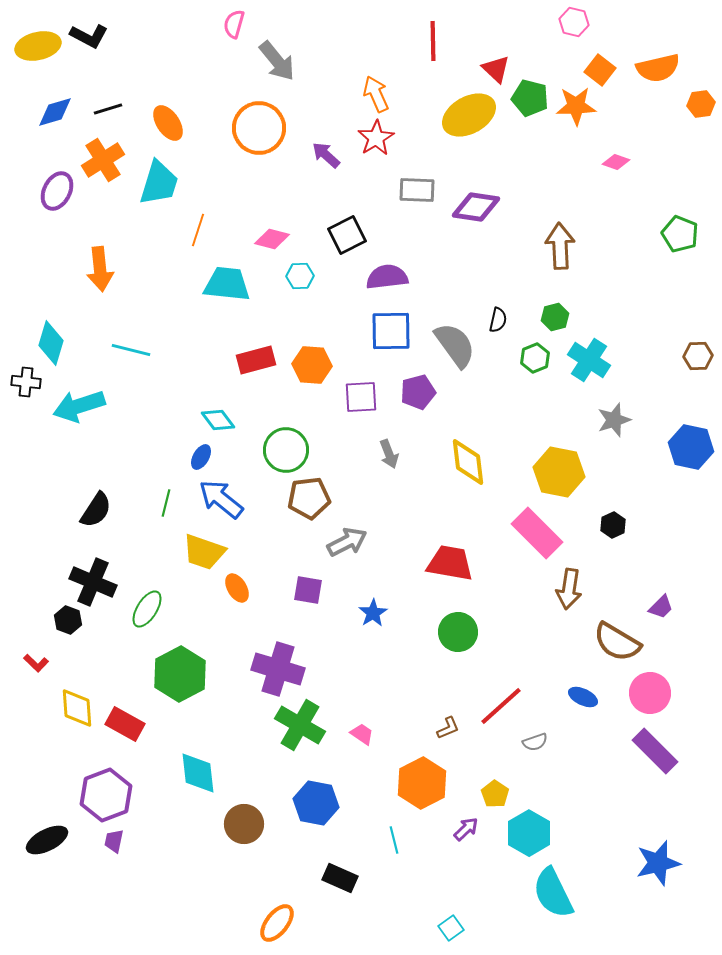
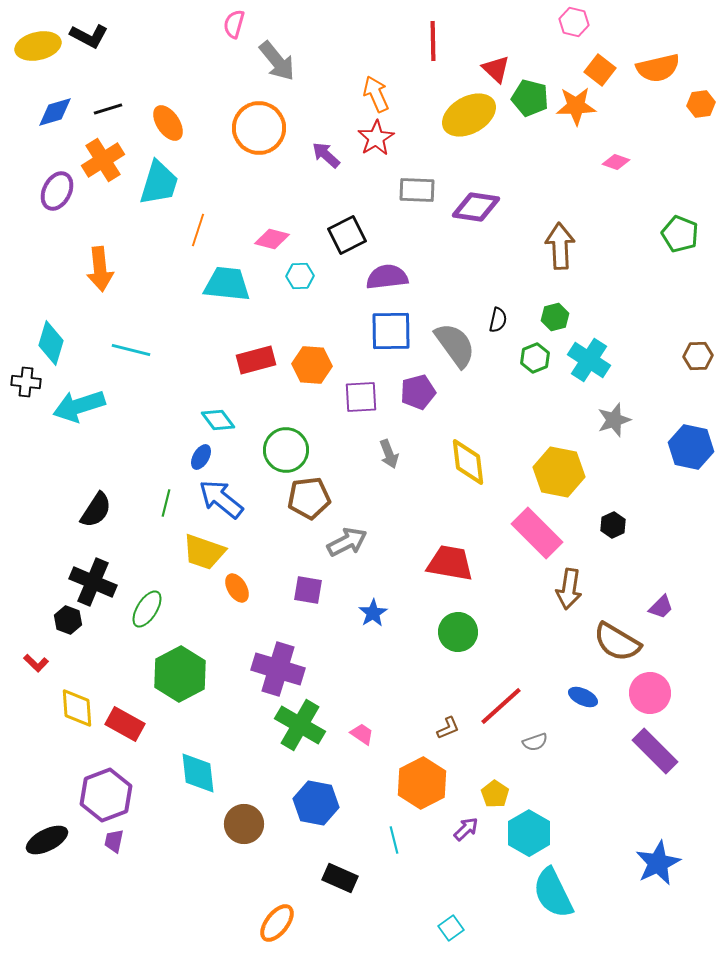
blue star at (658, 863): rotated 12 degrees counterclockwise
